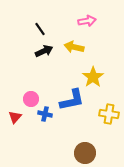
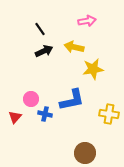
yellow star: moved 8 px up; rotated 25 degrees clockwise
